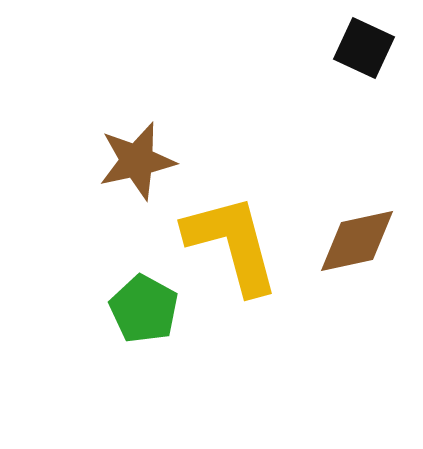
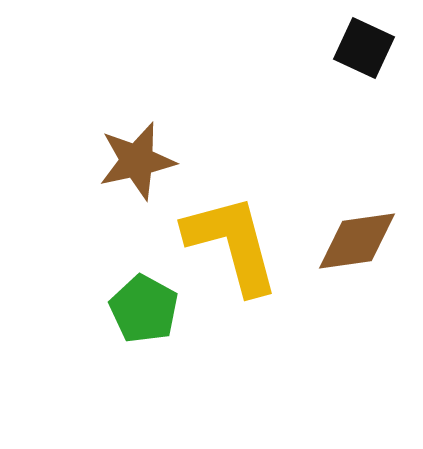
brown diamond: rotated 4 degrees clockwise
